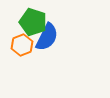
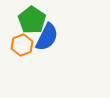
green pentagon: moved 1 px left, 2 px up; rotated 16 degrees clockwise
